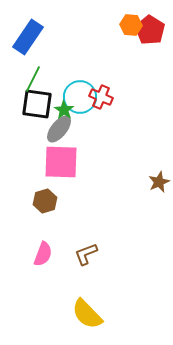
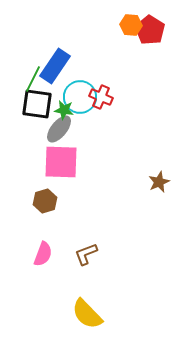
blue rectangle: moved 27 px right, 29 px down
green star: rotated 24 degrees counterclockwise
